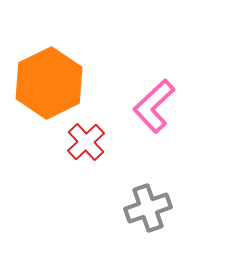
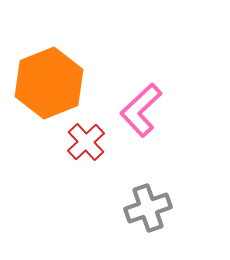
orange hexagon: rotated 4 degrees clockwise
pink L-shape: moved 13 px left, 4 px down
